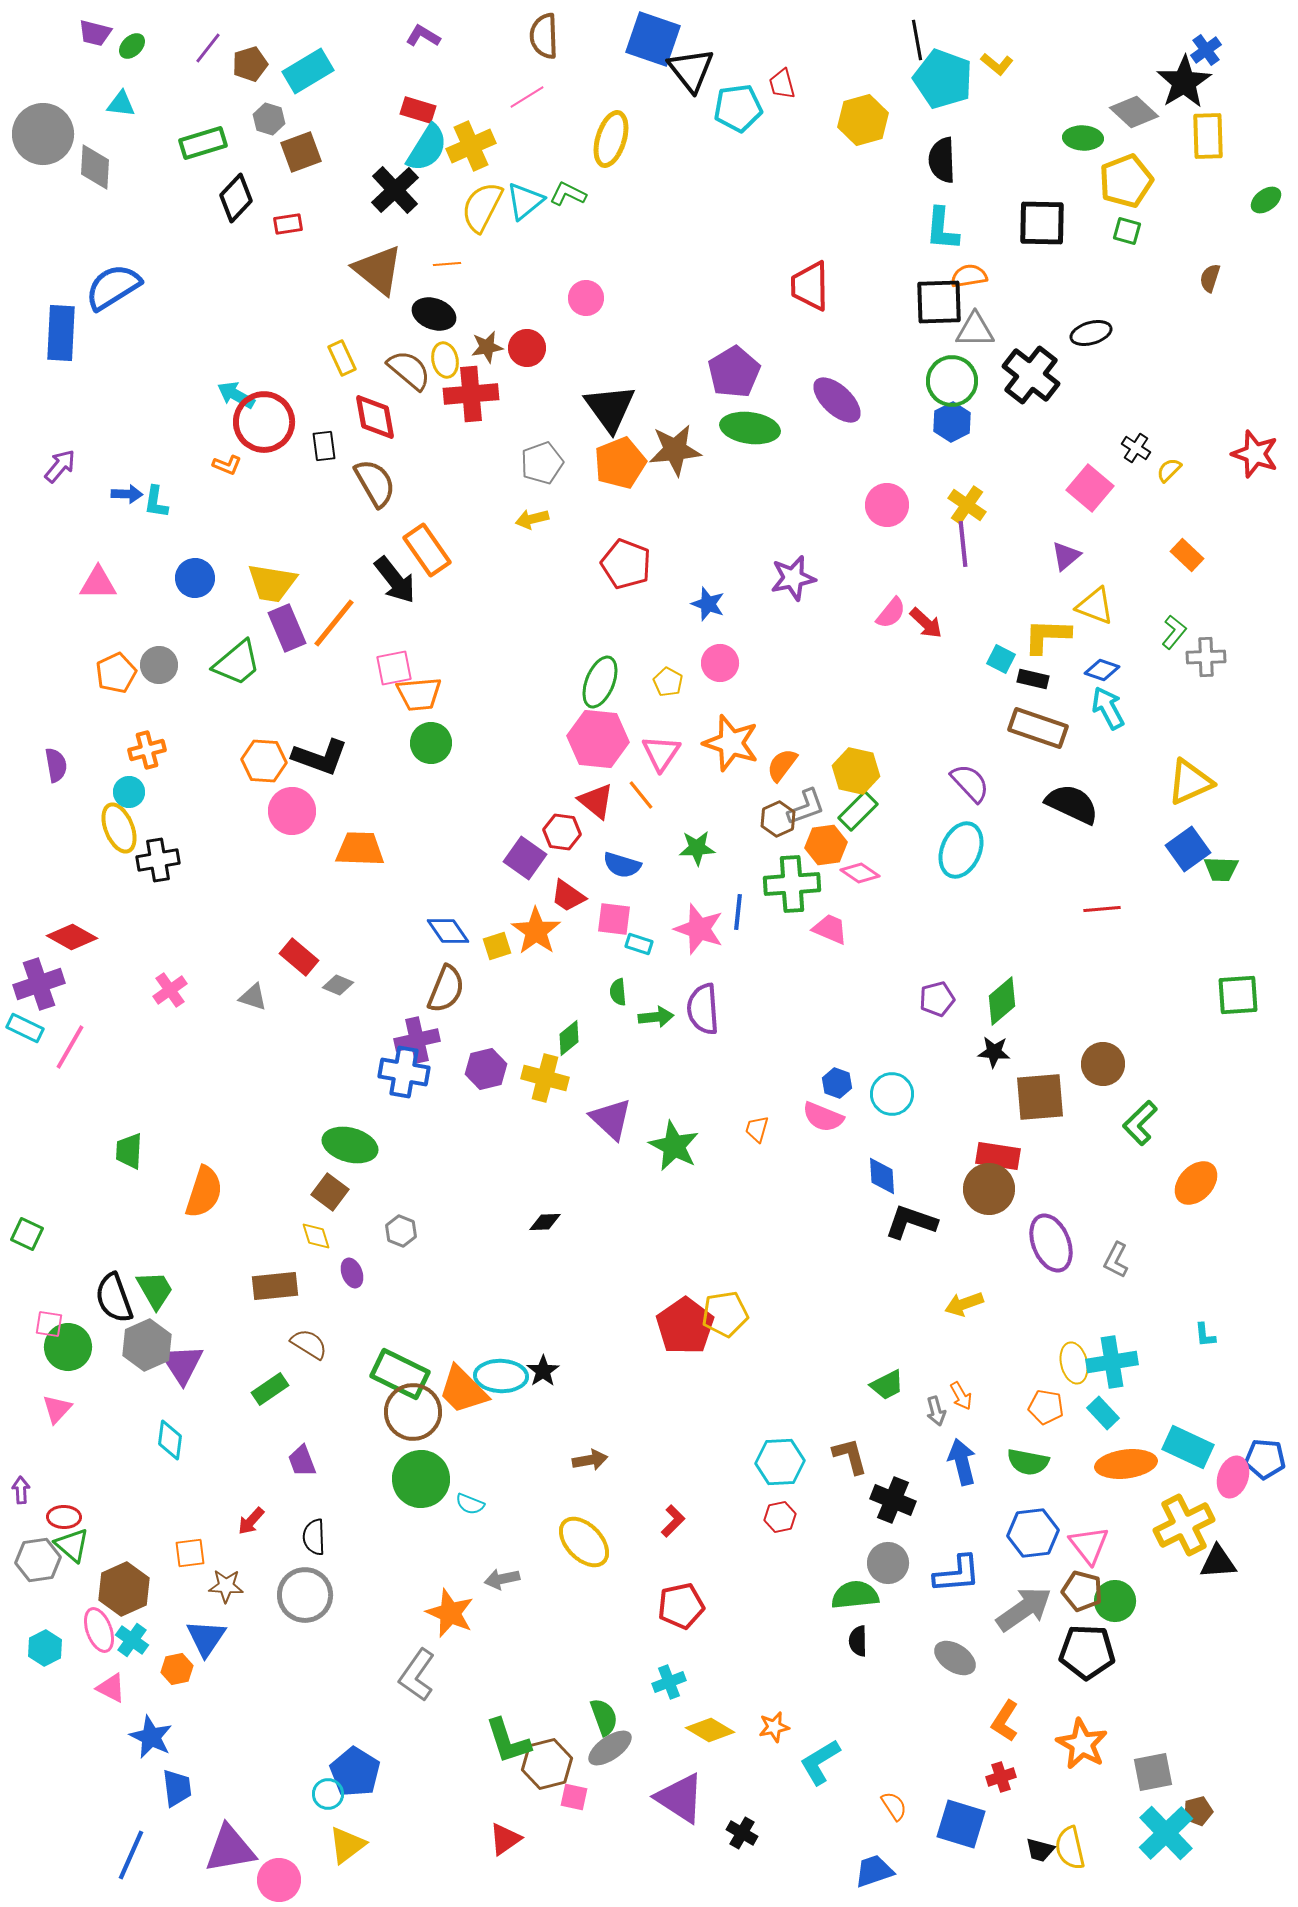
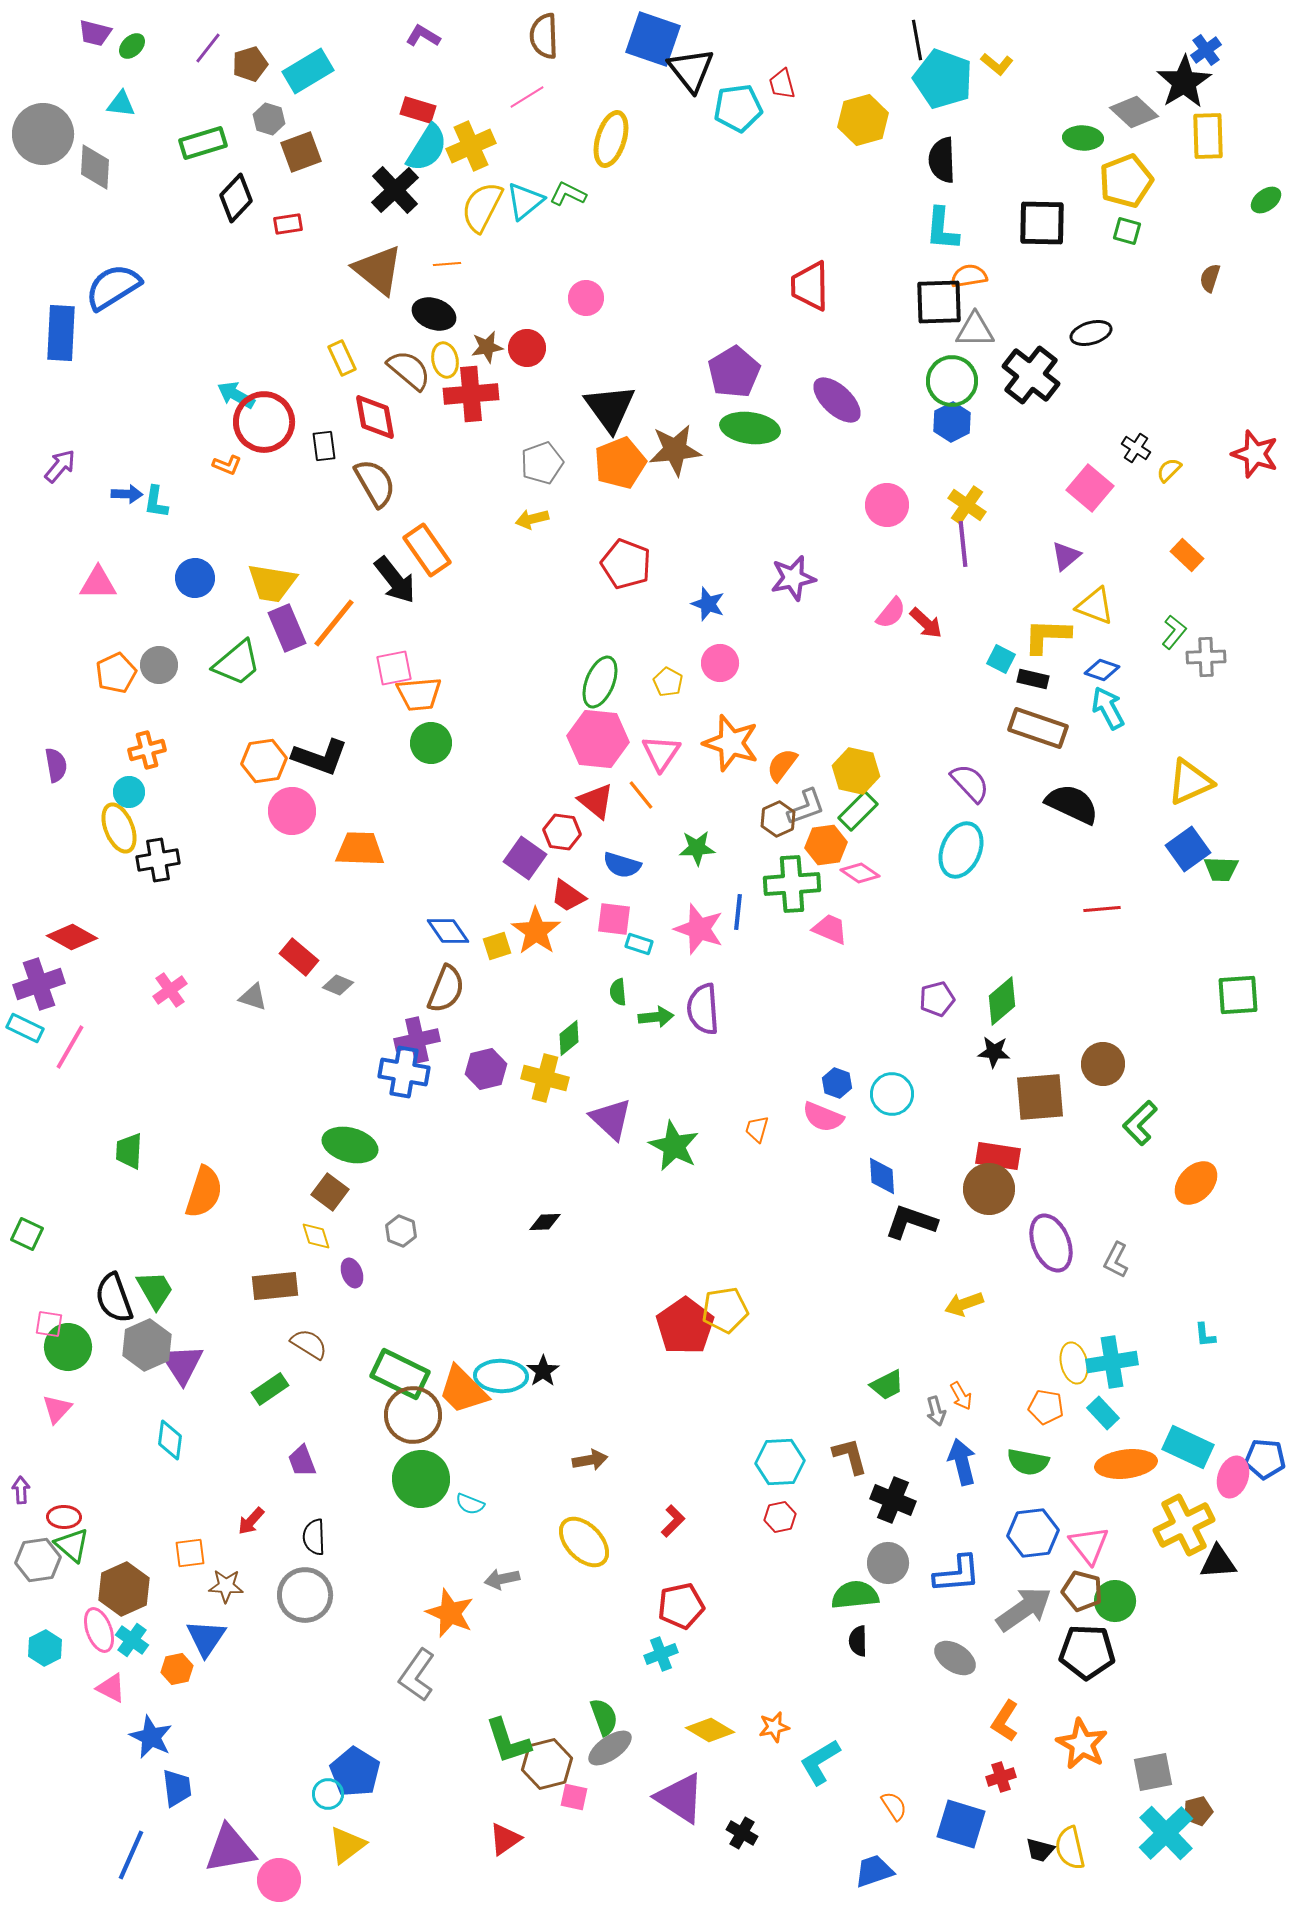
orange hexagon at (264, 761): rotated 12 degrees counterclockwise
yellow pentagon at (725, 1314): moved 4 px up
brown circle at (413, 1412): moved 3 px down
cyan cross at (669, 1682): moved 8 px left, 28 px up
